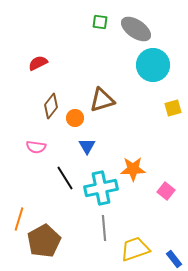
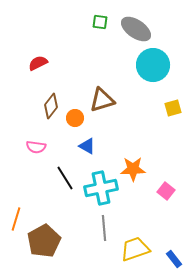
blue triangle: rotated 30 degrees counterclockwise
orange line: moved 3 px left
